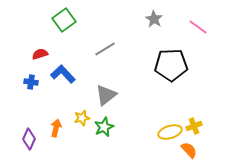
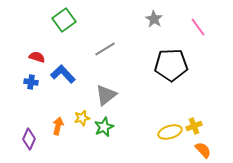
pink line: rotated 18 degrees clockwise
red semicircle: moved 3 px left, 3 px down; rotated 35 degrees clockwise
orange arrow: moved 2 px right, 2 px up
orange semicircle: moved 14 px right
